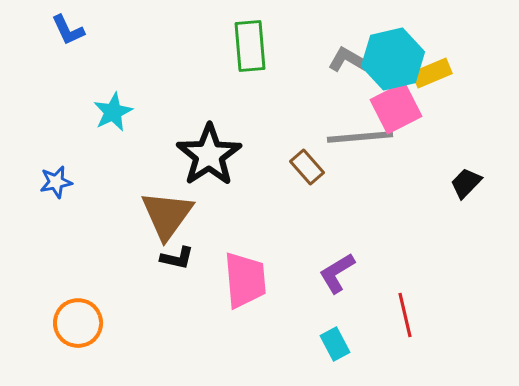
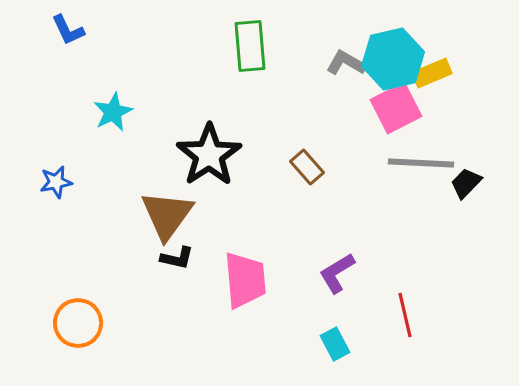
gray L-shape: moved 2 px left, 3 px down
gray line: moved 61 px right, 26 px down; rotated 8 degrees clockwise
